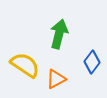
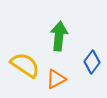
green arrow: moved 2 px down; rotated 8 degrees counterclockwise
